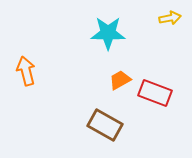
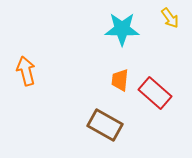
yellow arrow: rotated 65 degrees clockwise
cyan star: moved 14 px right, 4 px up
orange trapezoid: rotated 55 degrees counterclockwise
red rectangle: rotated 20 degrees clockwise
